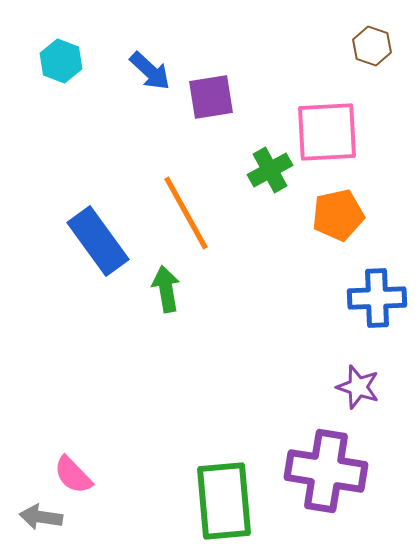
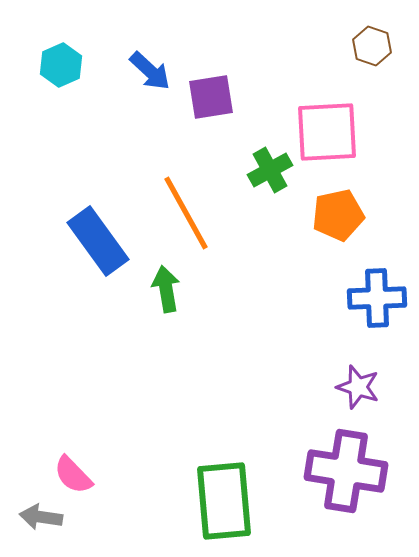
cyan hexagon: moved 4 px down; rotated 15 degrees clockwise
purple cross: moved 20 px right
